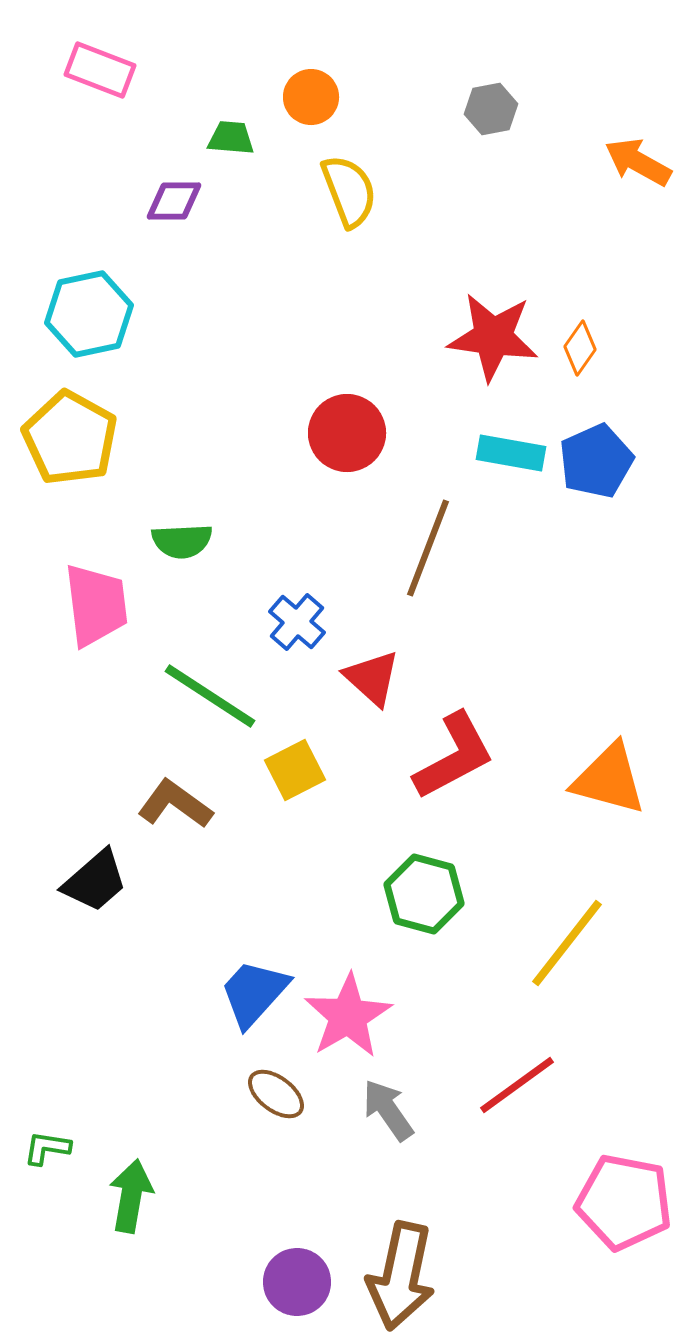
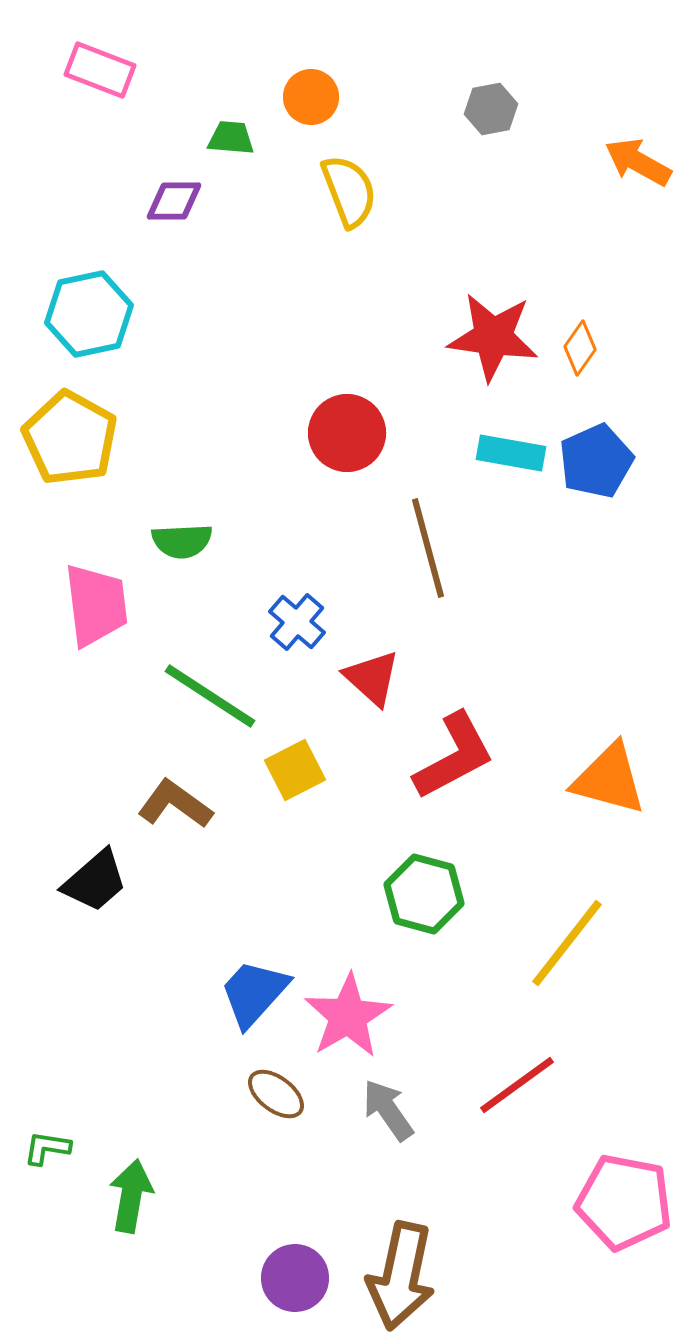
brown line: rotated 36 degrees counterclockwise
purple circle: moved 2 px left, 4 px up
